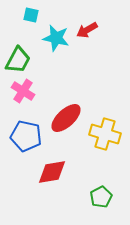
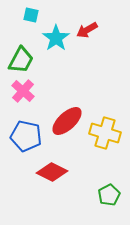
cyan star: rotated 24 degrees clockwise
green trapezoid: moved 3 px right
pink cross: rotated 10 degrees clockwise
red ellipse: moved 1 px right, 3 px down
yellow cross: moved 1 px up
red diamond: rotated 36 degrees clockwise
green pentagon: moved 8 px right, 2 px up
